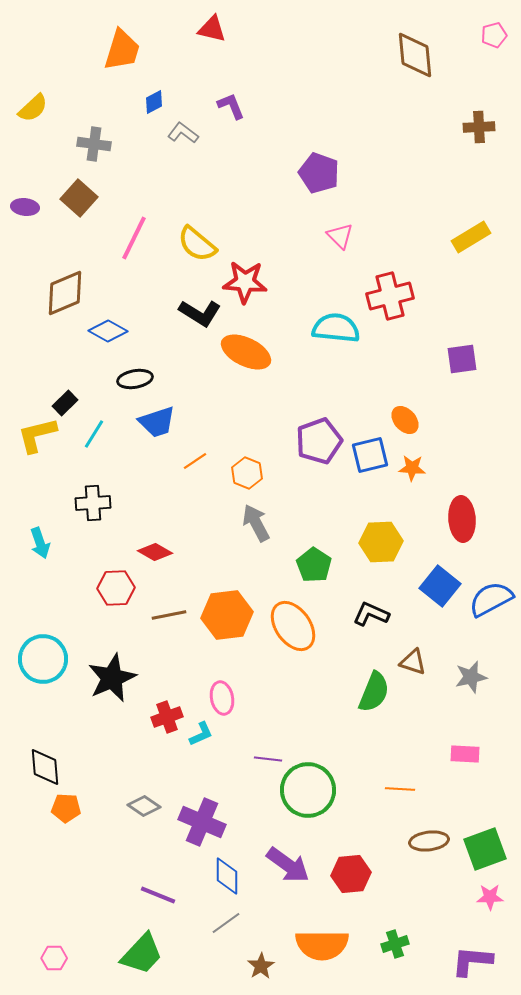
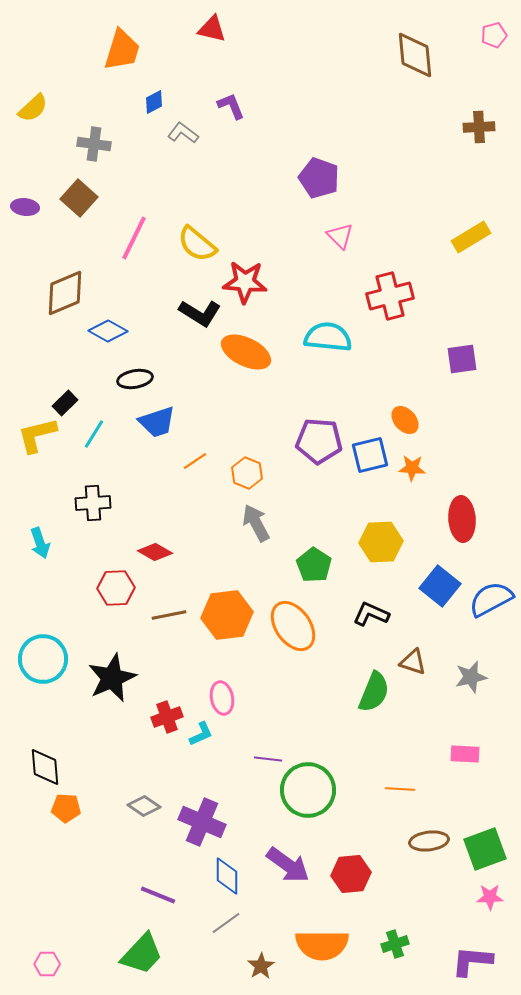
purple pentagon at (319, 173): moved 5 px down
cyan semicircle at (336, 328): moved 8 px left, 9 px down
purple pentagon at (319, 441): rotated 24 degrees clockwise
pink hexagon at (54, 958): moved 7 px left, 6 px down
